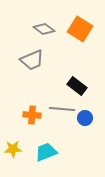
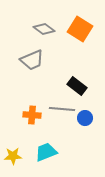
yellow star: moved 7 px down
